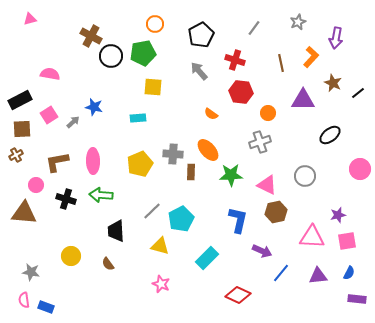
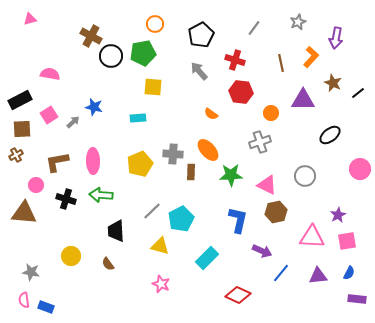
orange circle at (268, 113): moved 3 px right
purple star at (338, 215): rotated 14 degrees counterclockwise
